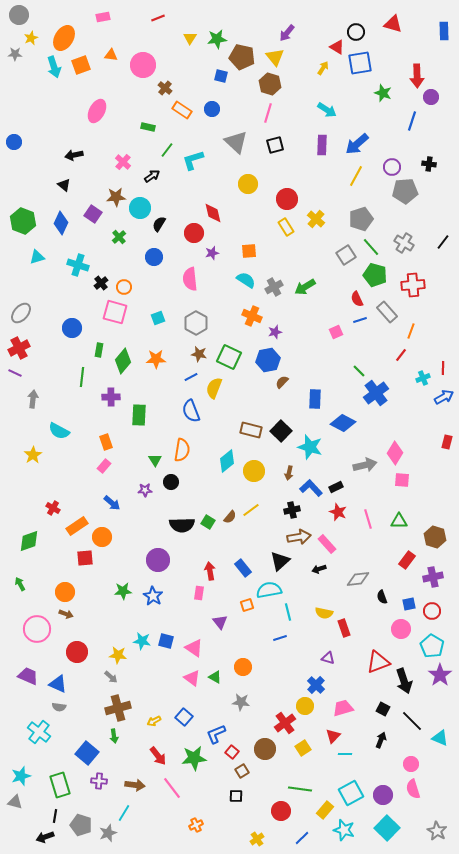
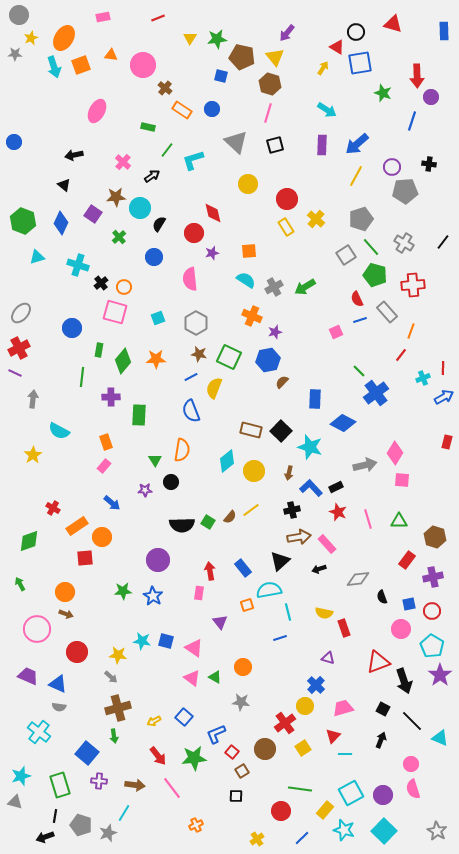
cyan square at (387, 828): moved 3 px left, 3 px down
